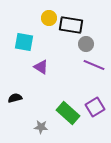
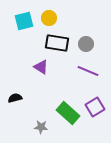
black rectangle: moved 14 px left, 18 px down
cyan square: moved 21 px up; rotated 24 degrees counterclockwise
purple line: moved 6 px left, 6 px down
